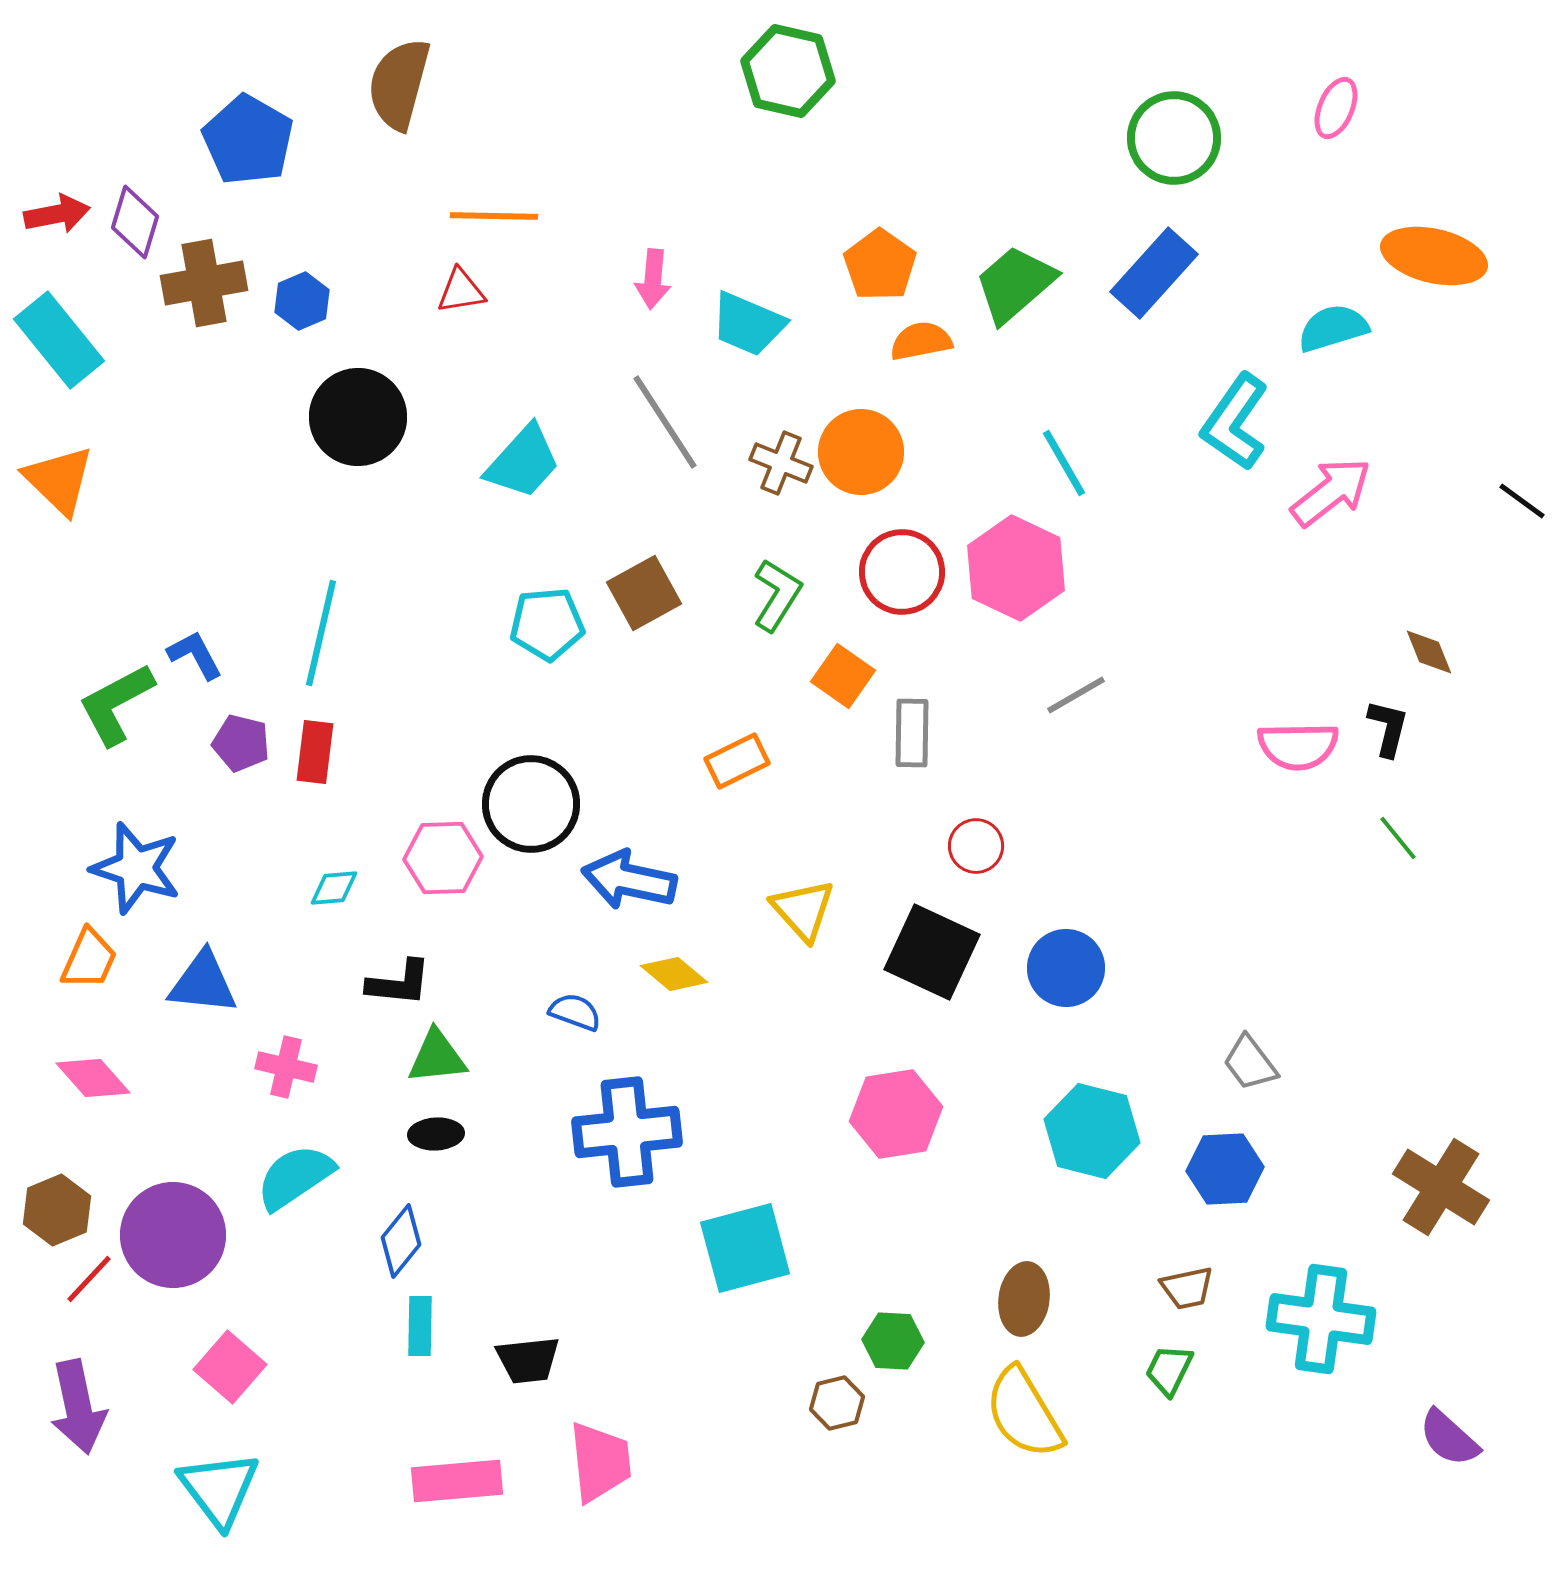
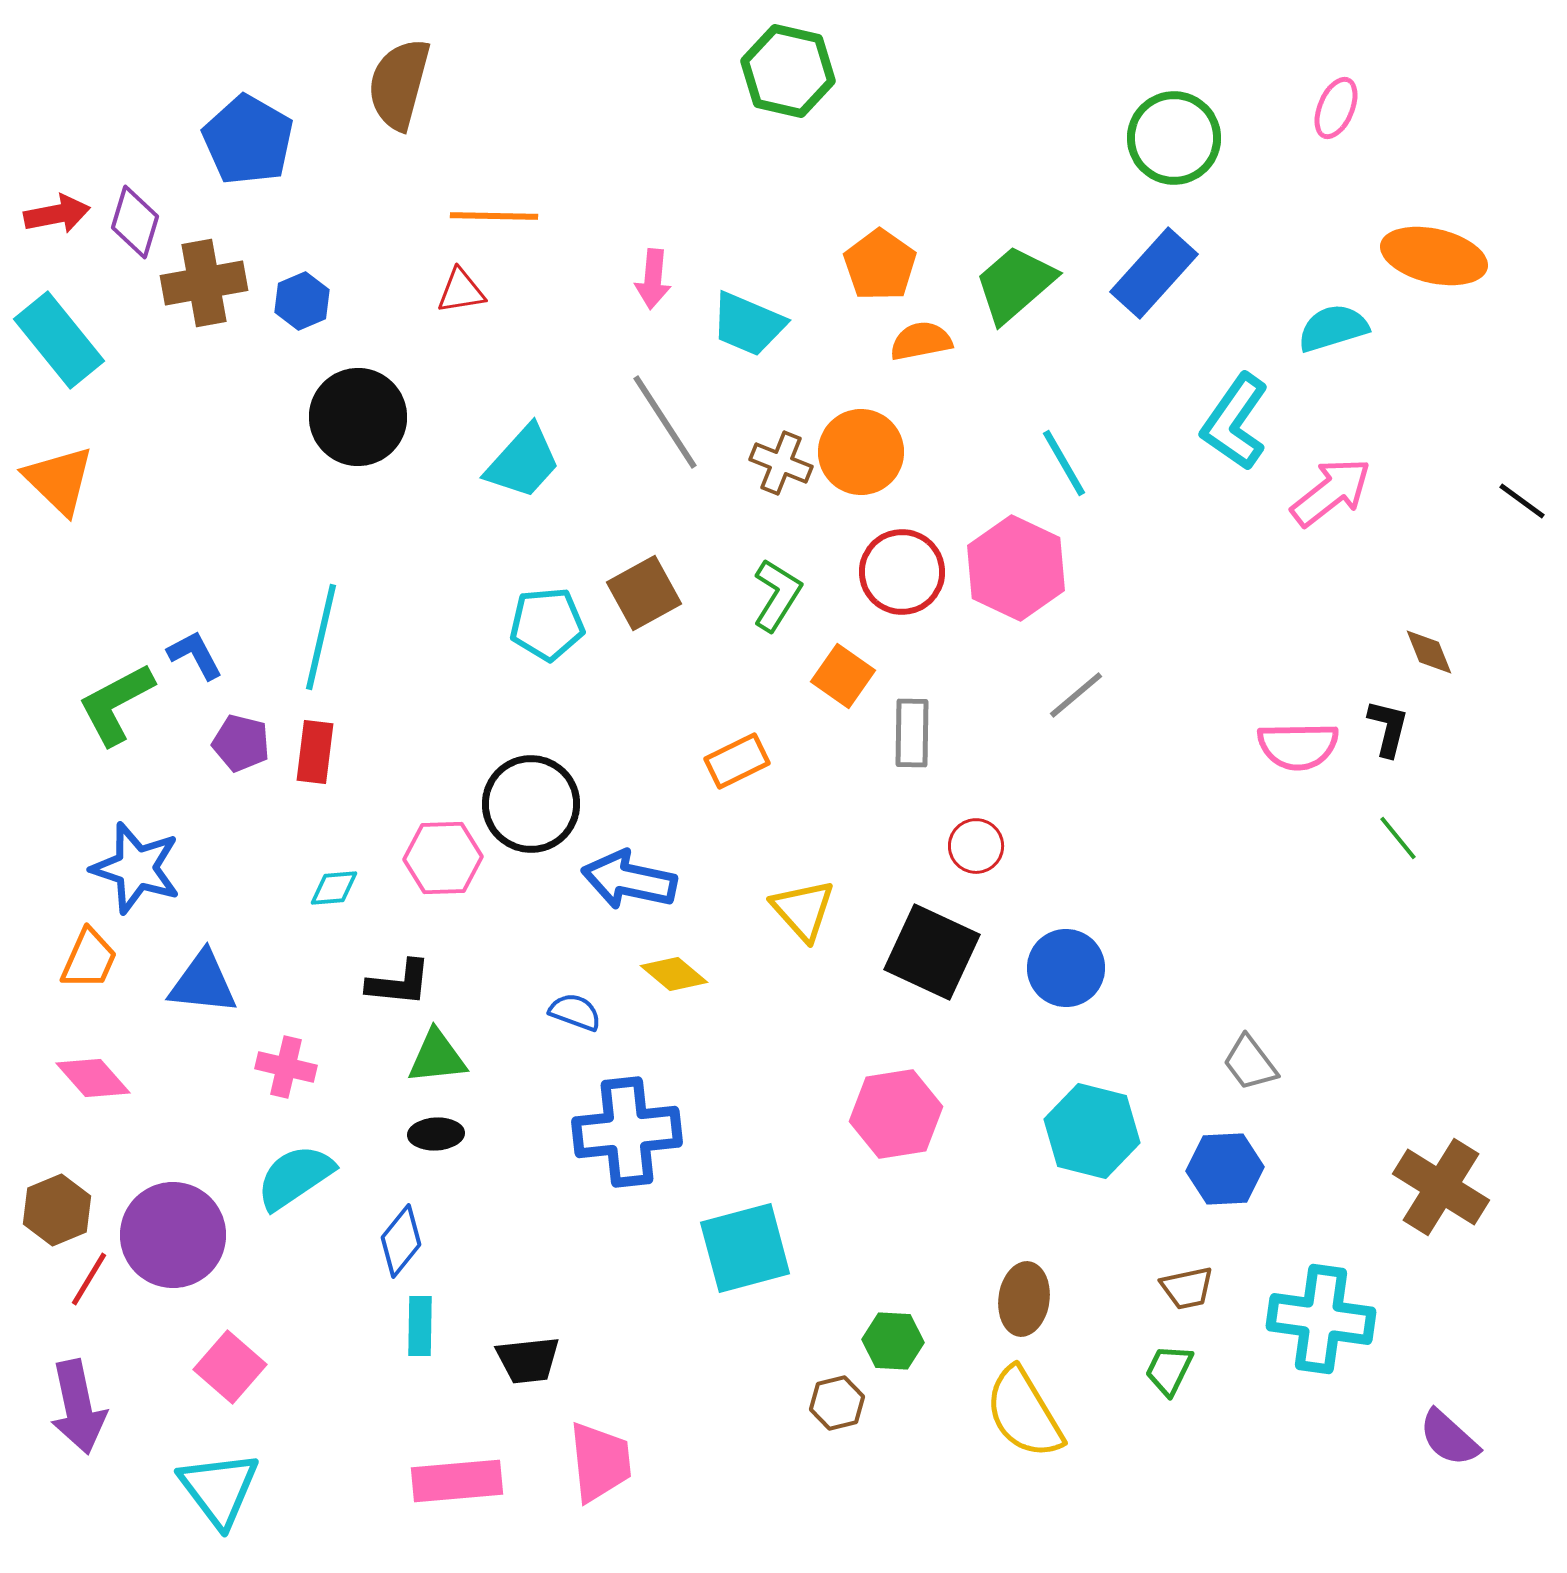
cyan line at (321, 633): moved 4 px down
gray line at (1076, 695): rotated 10 degrees counterclockwise
red line at (89, 1279): rotated 12 degrees counterclockwise
